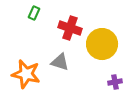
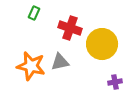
gray triangle: rotated 30 degrees counterclockwise
orange star: moved 5 px right, 8 px up
